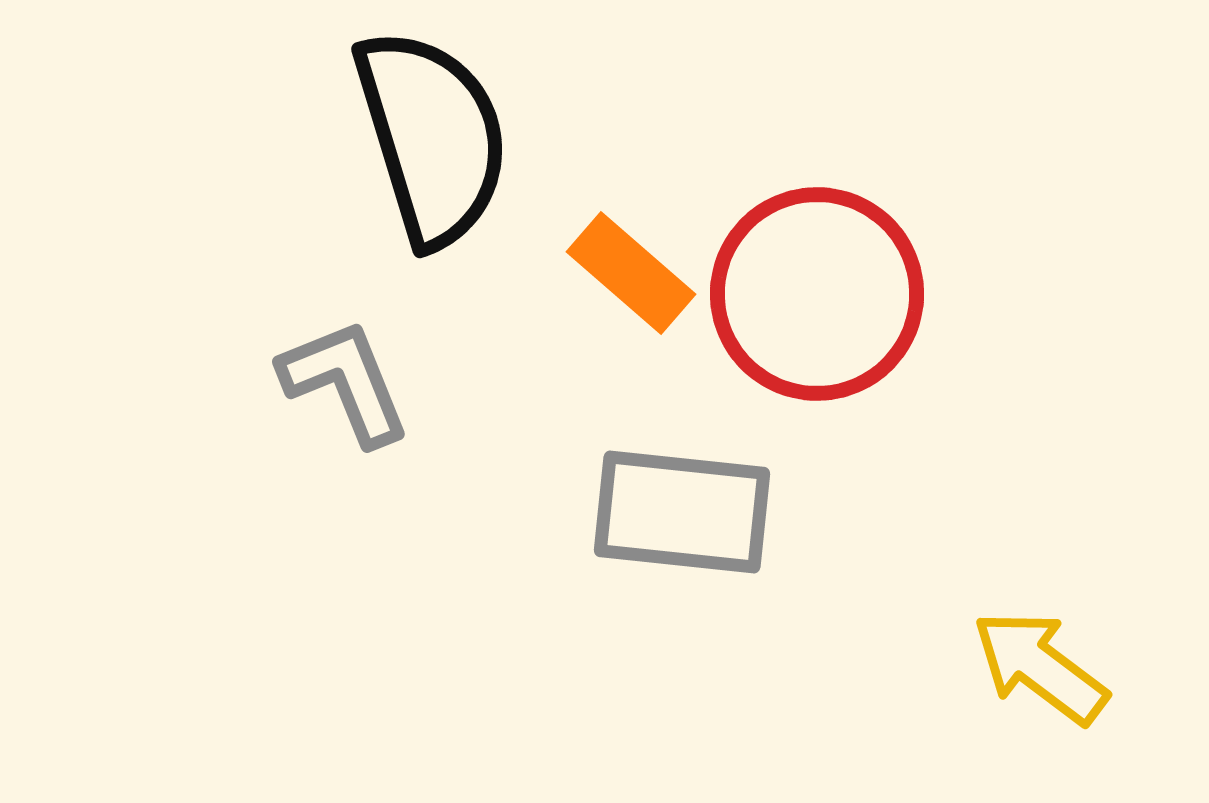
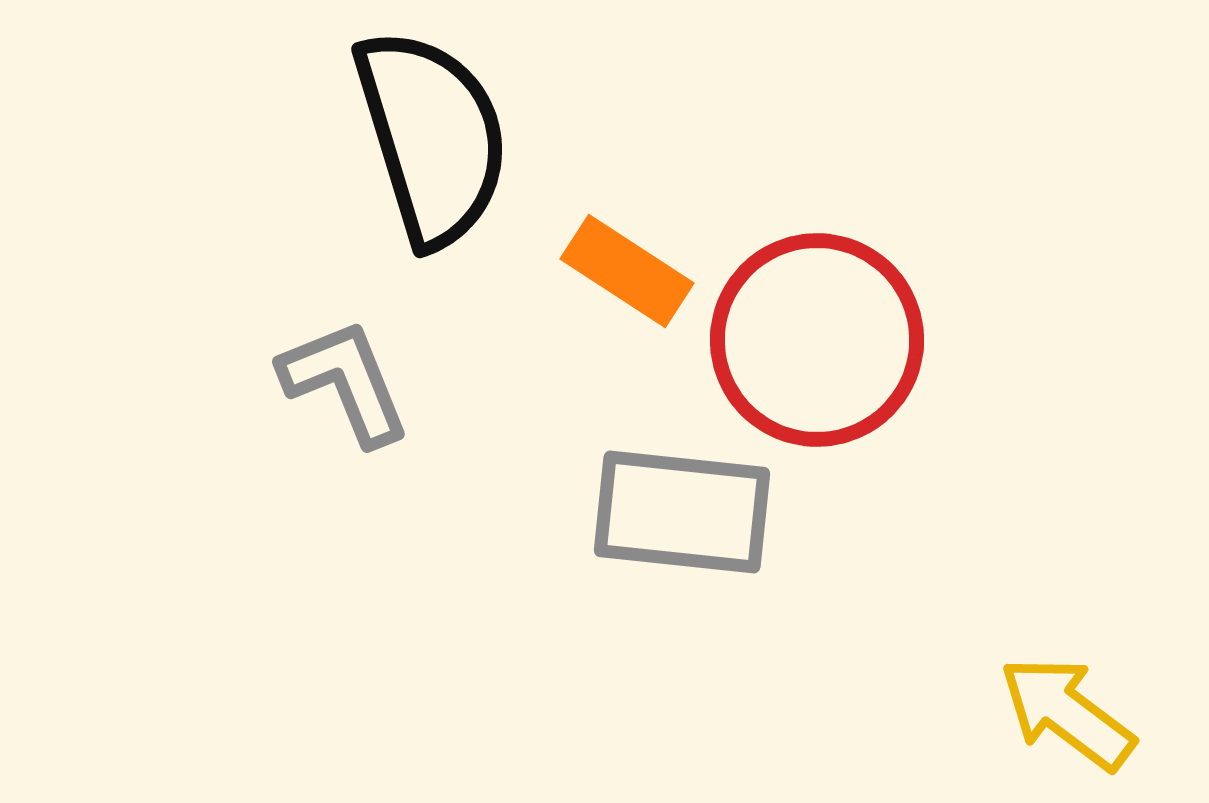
orange rectangle: moved 4 px left, 2 px up; rotated 8 degrees counterclockwise
red circle: moved 46 px down
yellow arrow: moved 27 px right, 46 px down
